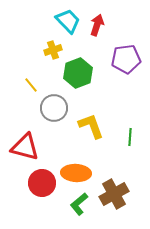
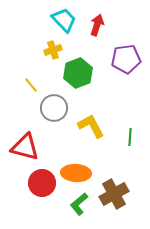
cyan trapezoid: moved 4 px left, 1 px up
yellow L-shape: rotated 8 degrees counterclockwise
